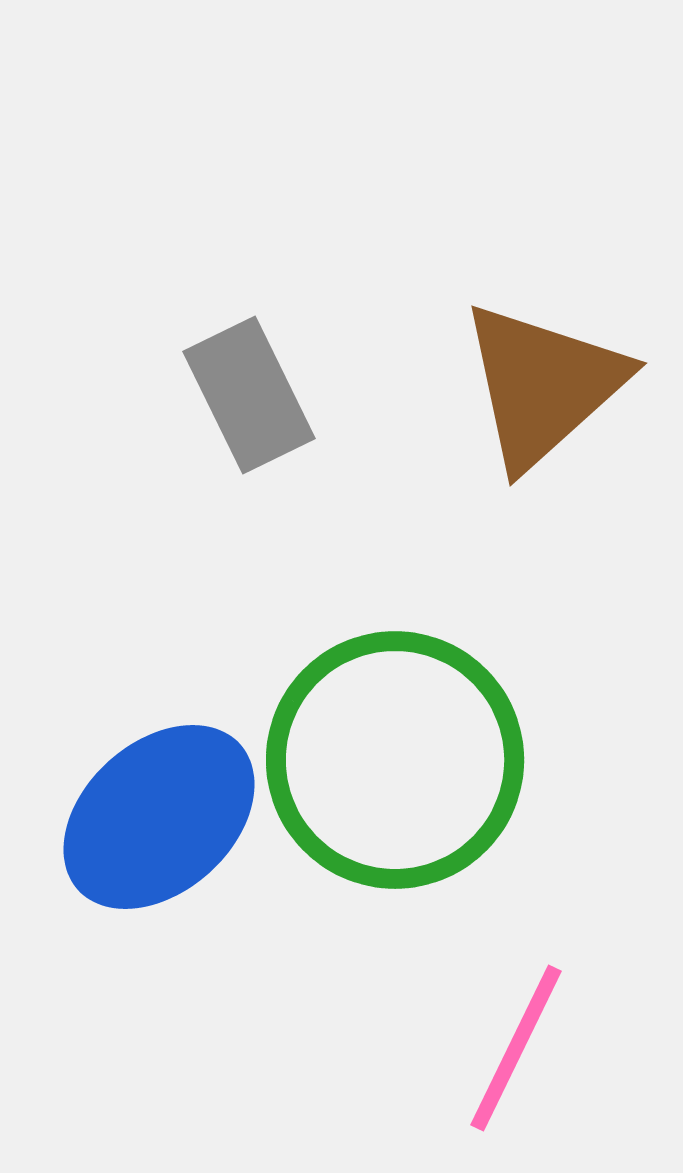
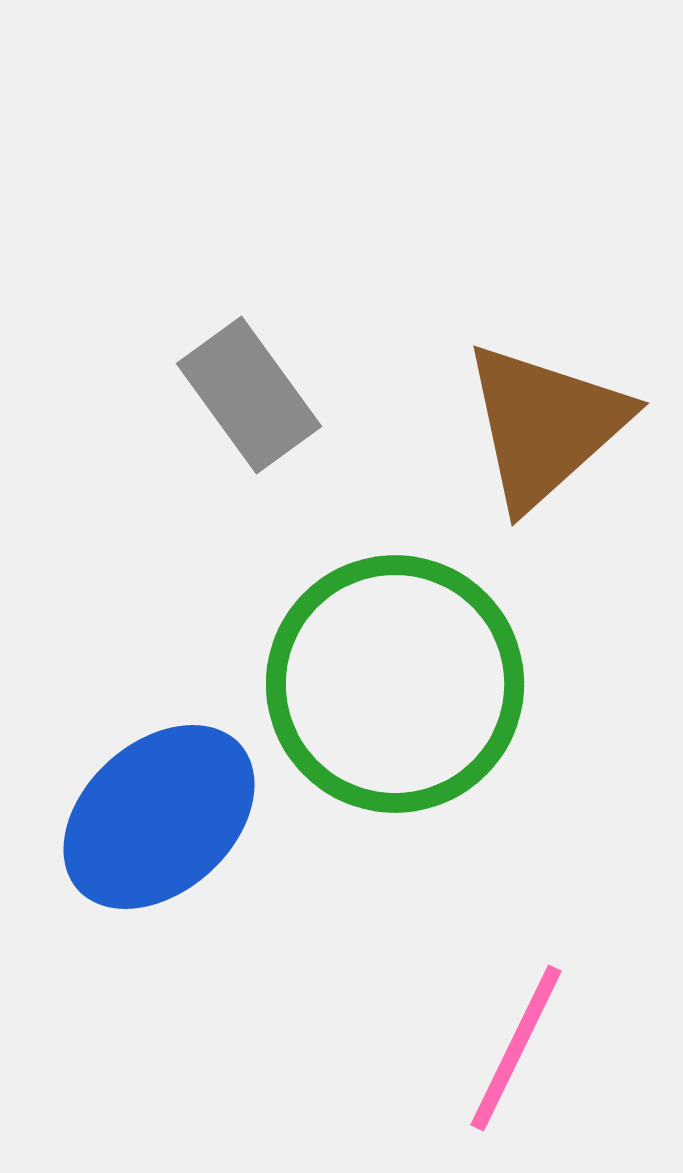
brown triangle: moved 2 px right, 40 px down
gray rectangle: rotated 10 degrees counterclockwise
green circle: moved 76 px up
